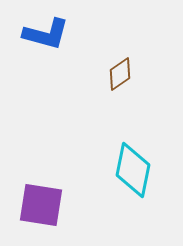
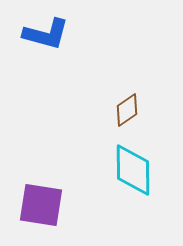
brown diamond: moved 7 px right, 36 px down
cyan diamond: rotated 12 degrees counterclockwise
